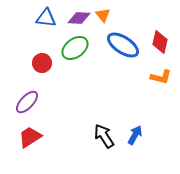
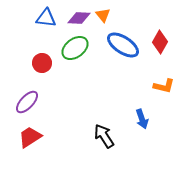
red diamond: rotated 15 degrees clockwise
orange L-shape: moved 3 px right, 9 px down
blue arrow: moved 7 px right, 16 px up; rotated 132 degrees clockwise
